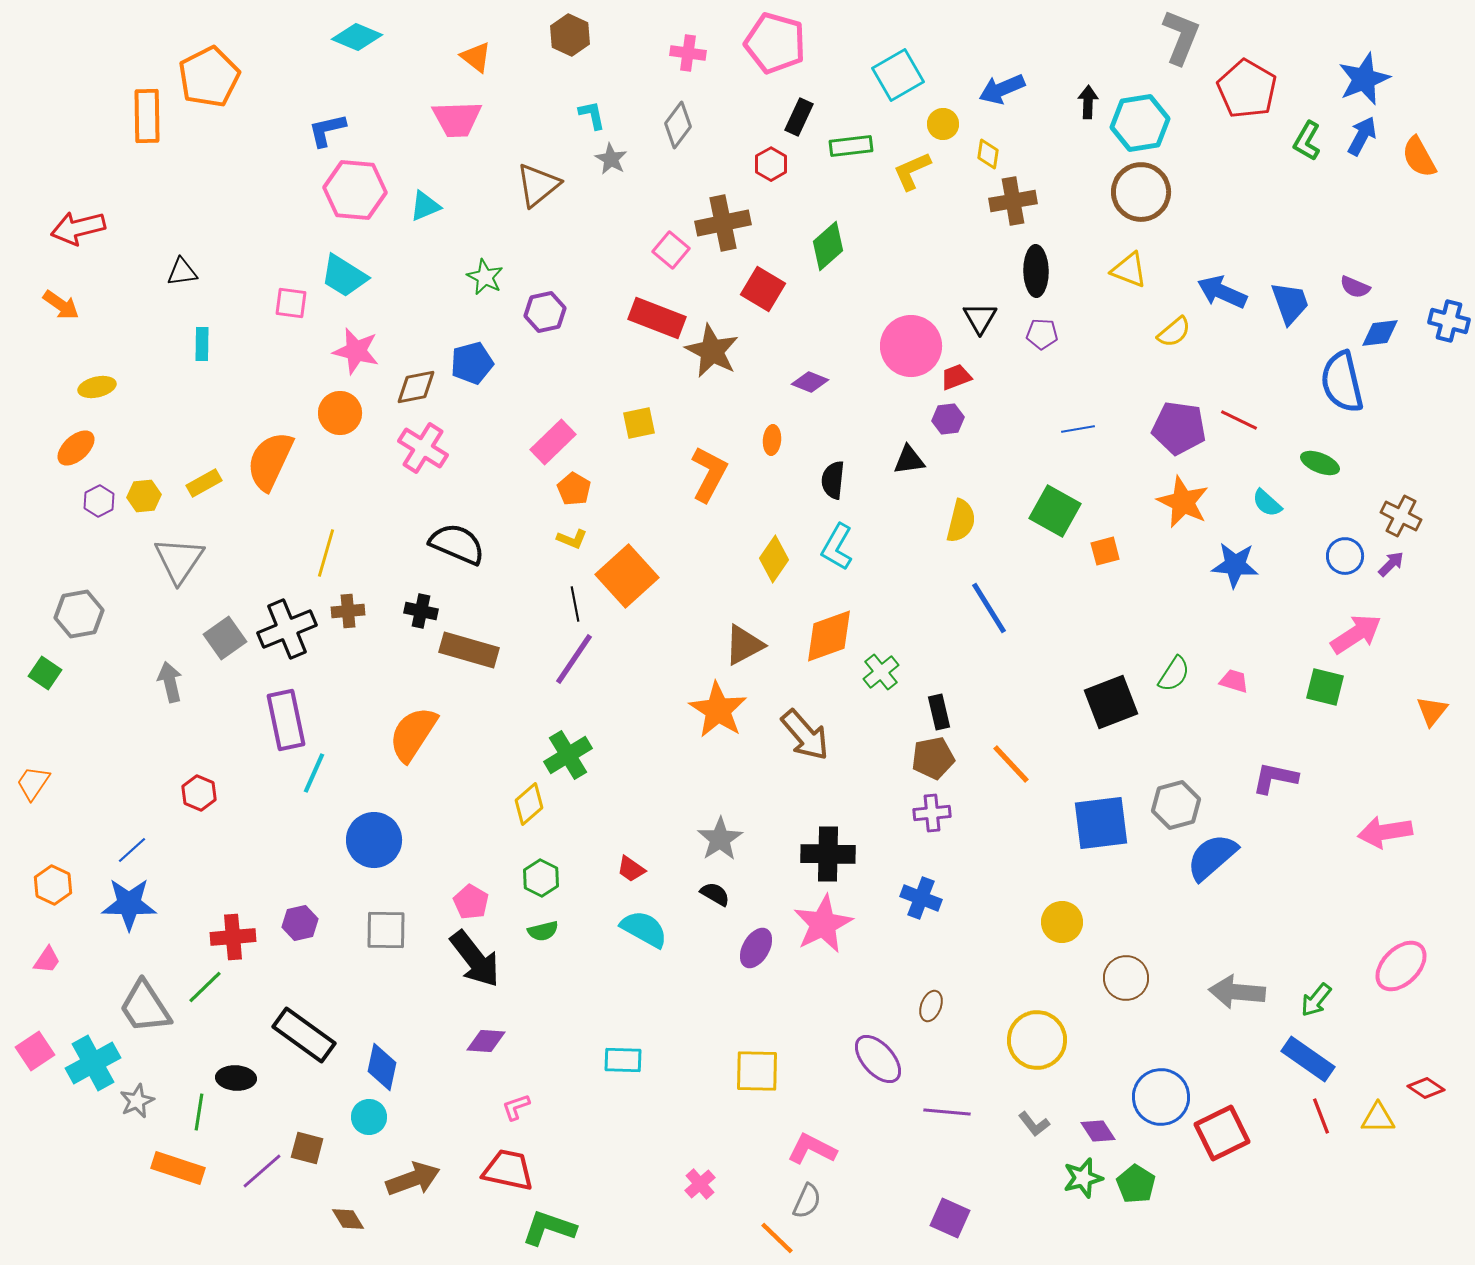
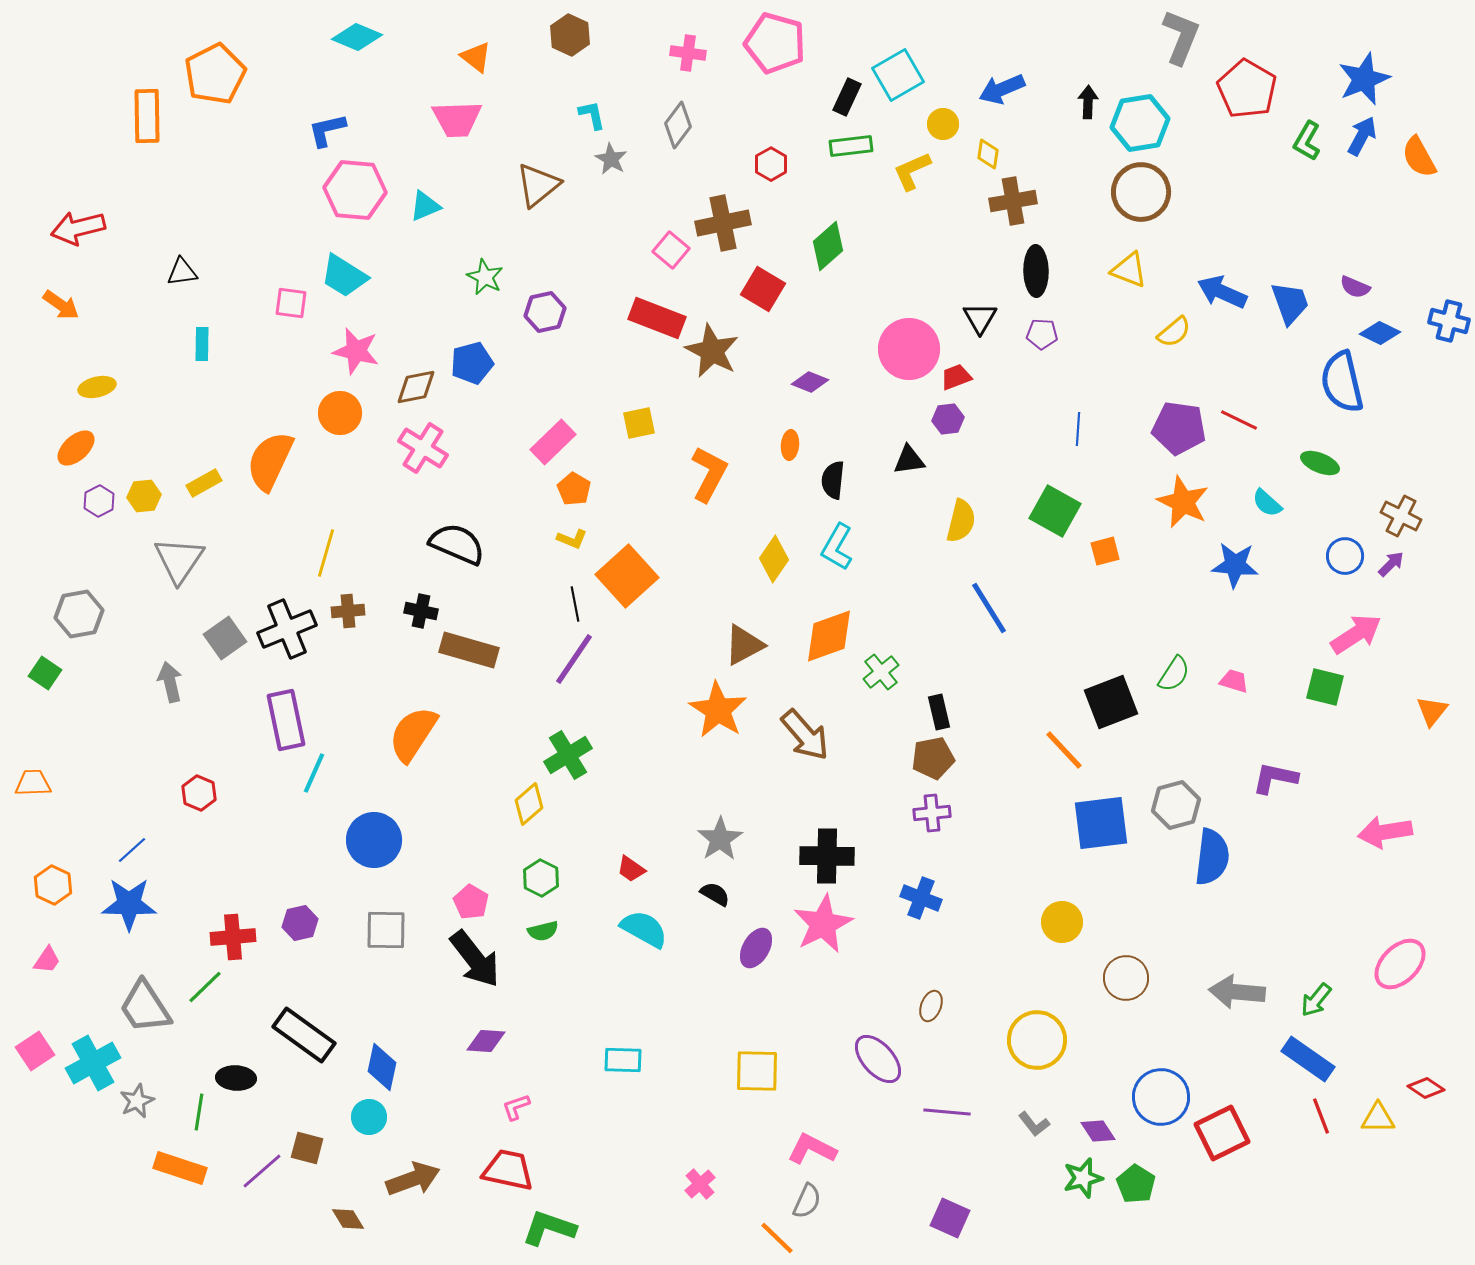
orange pentagon at (209, 77): moved 6 px right, 3 px up
black rectangle at (799, 117): moved 48 px right, 20 px up
blue diamond at (1380, 333): rotated 33 degrees clockwise
pink circle at (911, 346): moved 2 px left, 3 px down
blue line at (1078, 429): rotated 76 degrees counterclockwise
orange ellipse at (772, 440): moved 18 px right, 5 px down
orange line at (1011, 764): moved 53 px right, 14 px up
orange trapezoid at (33, 783): rotated 54 degrees clockwise
black cross at (828, 854): moved 1 px left, 2 px down
blue semicircle at (1212, 857): rotated 138 degrees clockwise
pink ellipse at (1401, 966): moved 1 px left, 2 px up
orange rectangle at (178, 1168): moved 2 px right
